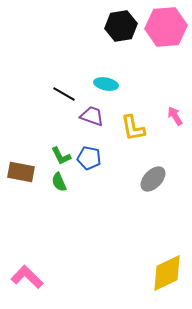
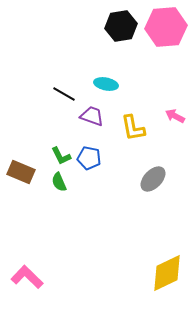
pink arrow: rotated 30 degrees counterclockwise
brown rectangle: rotated 12 degrees clockwise
